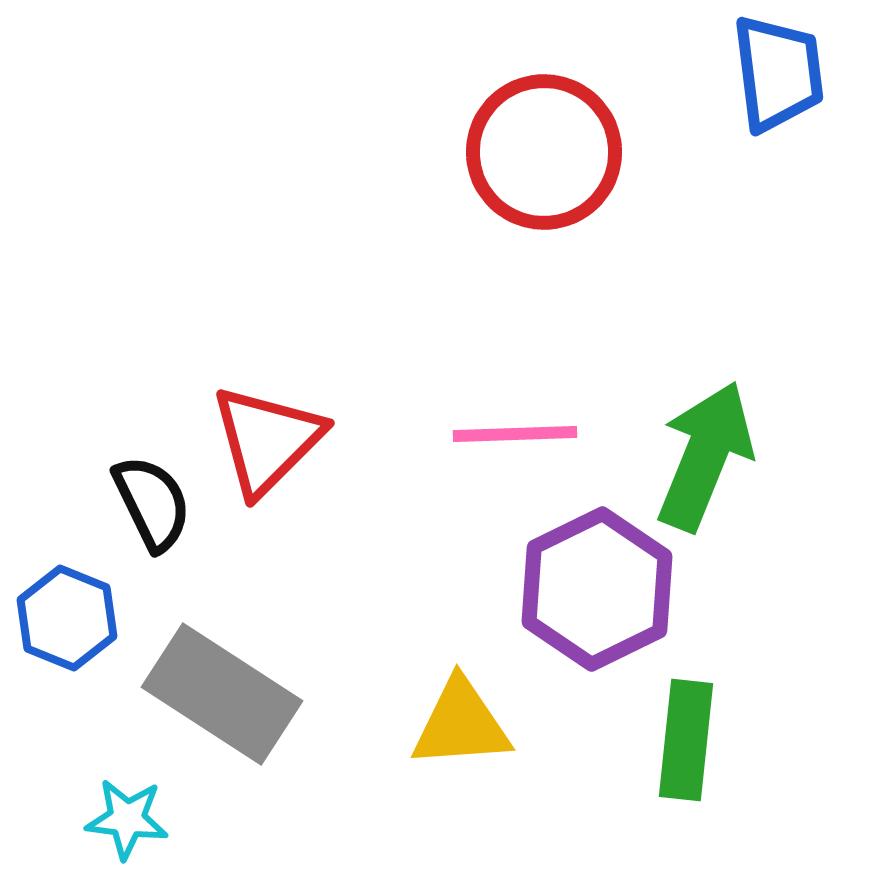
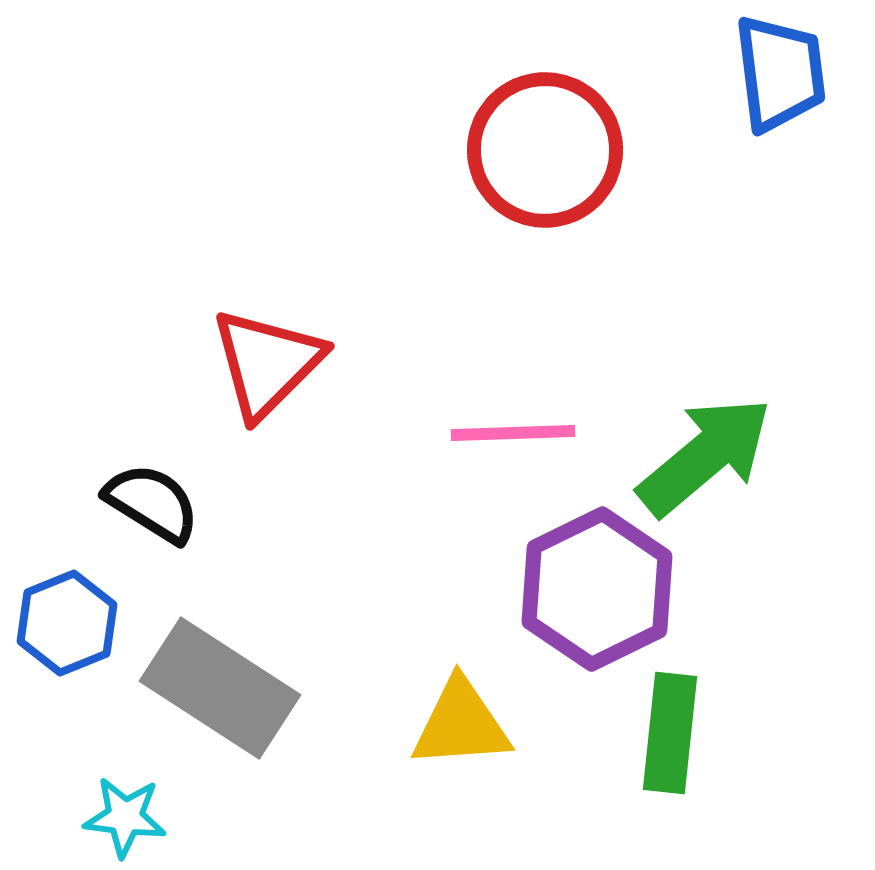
blue trapezoid: moved 2 px right
red circle: moved 1 px right, 2 px up
pink line: moved 2 px left, 1 px up
red triangle: moved 77 px up
green arrow: rotated 28 degrees clockwise
black semicircle: rotated 32 degrees counterclockwise
blue hexagon: moved 5 px down; rotated 16 degrees clockwise
gray rectangle: moved 2 px left, 6 px up
green rectangle: moved 16 px left, 7 px up
cyan star: moved 2 px left, 2 px up
